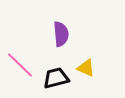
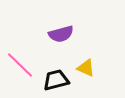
purple semicircle: rotated 80 degrees clockwise
black trapezoid: moved 2 px down
